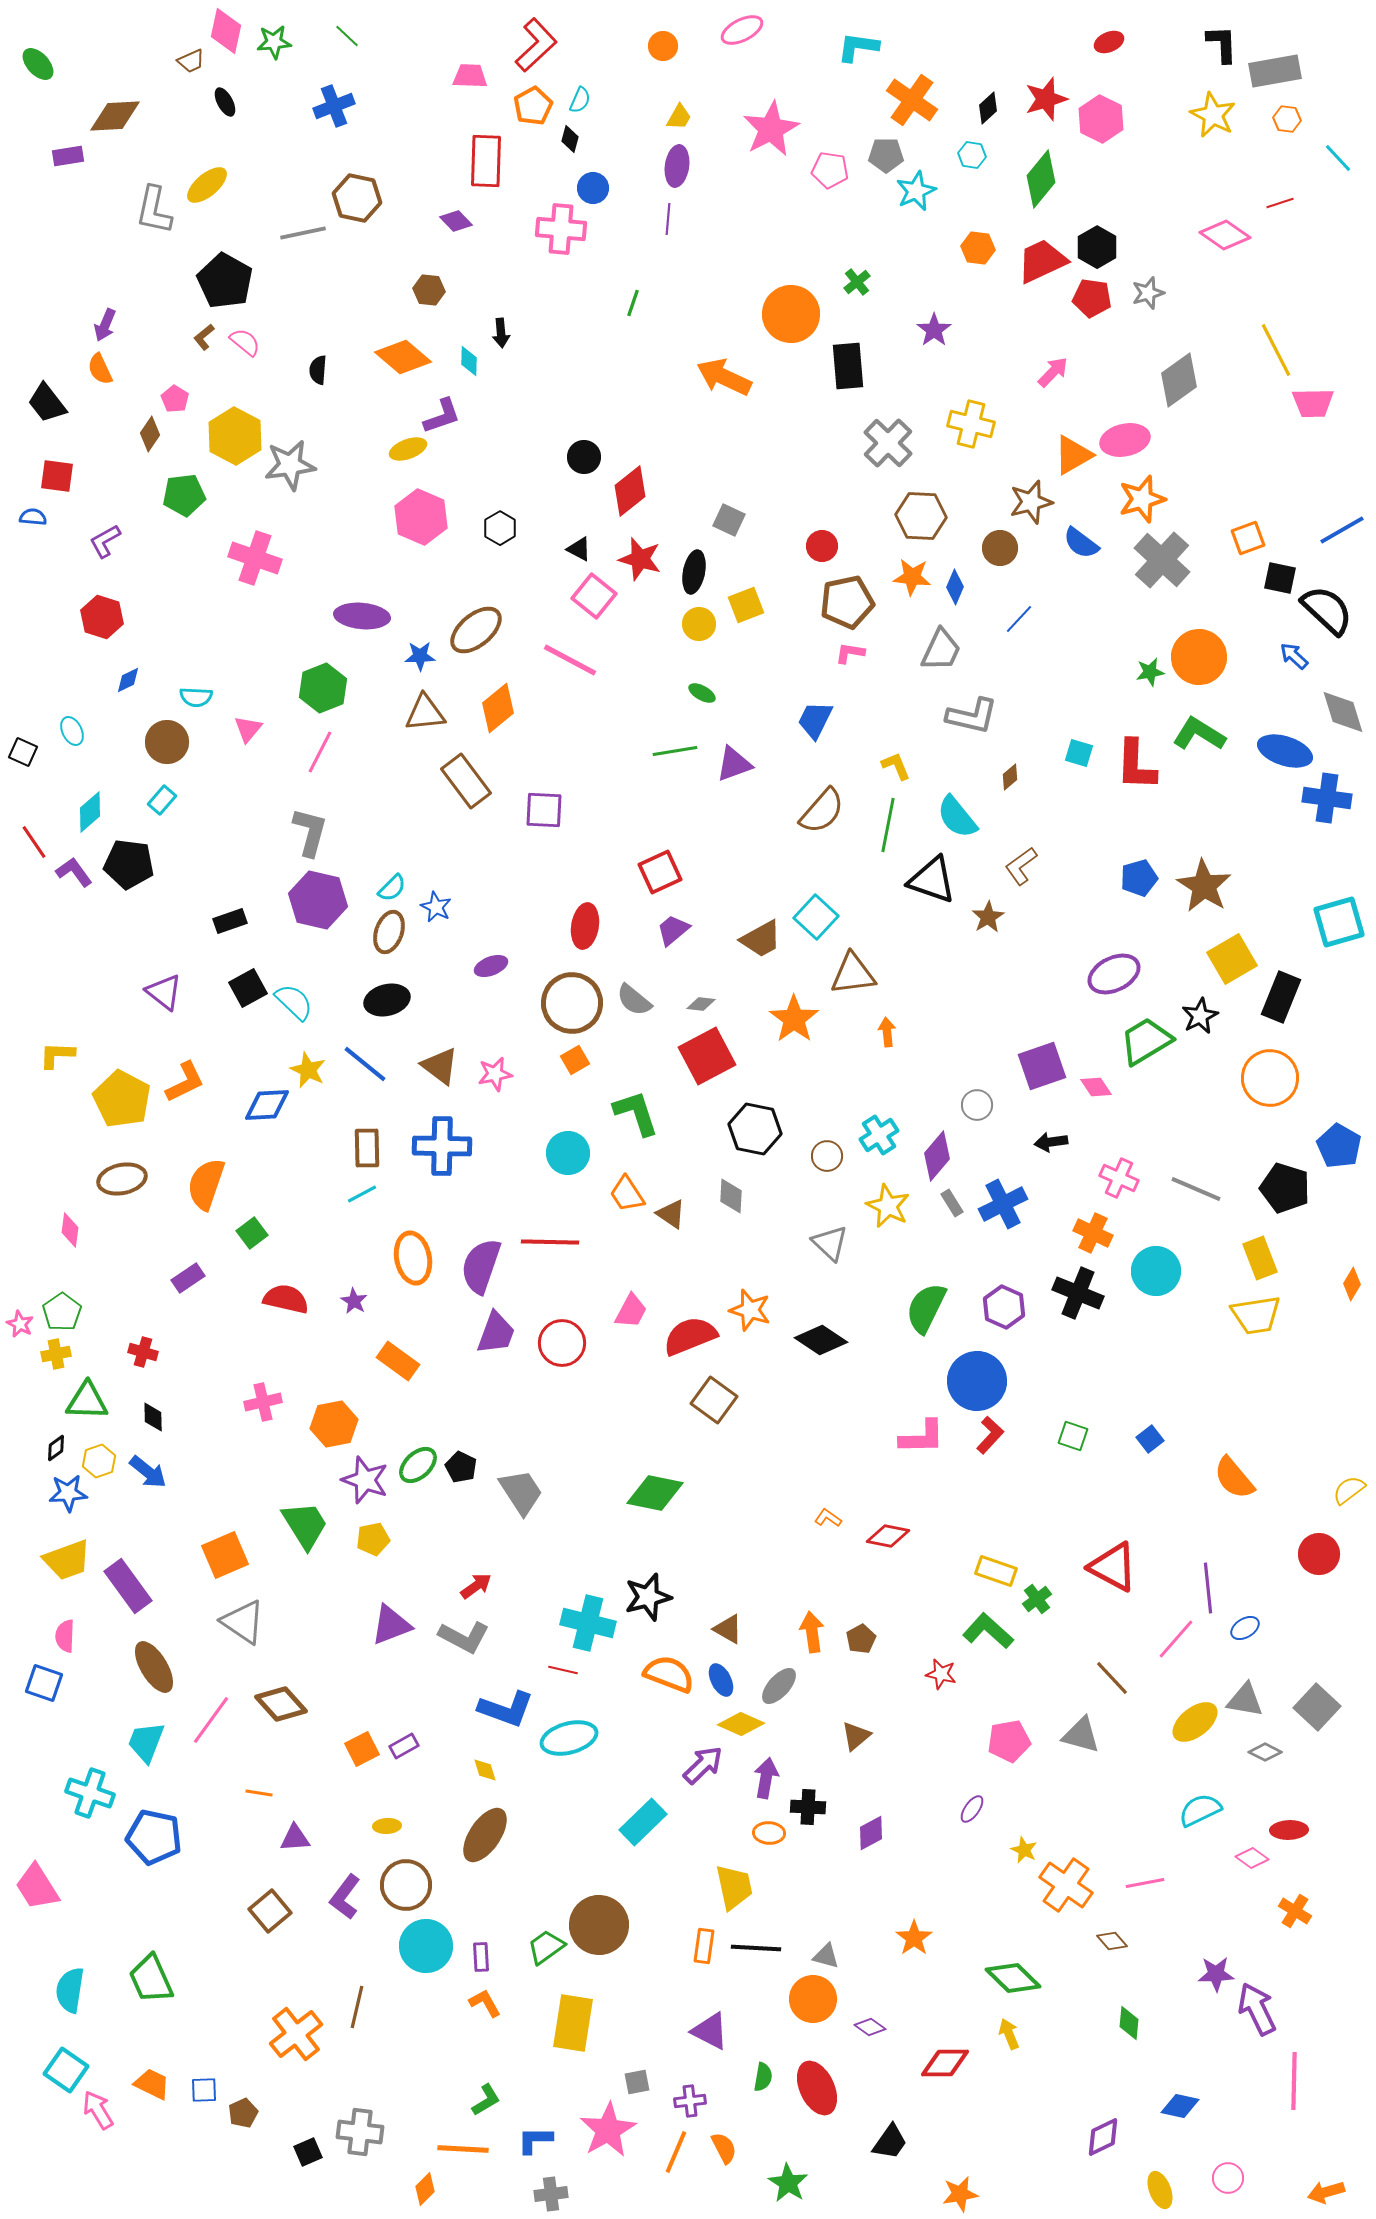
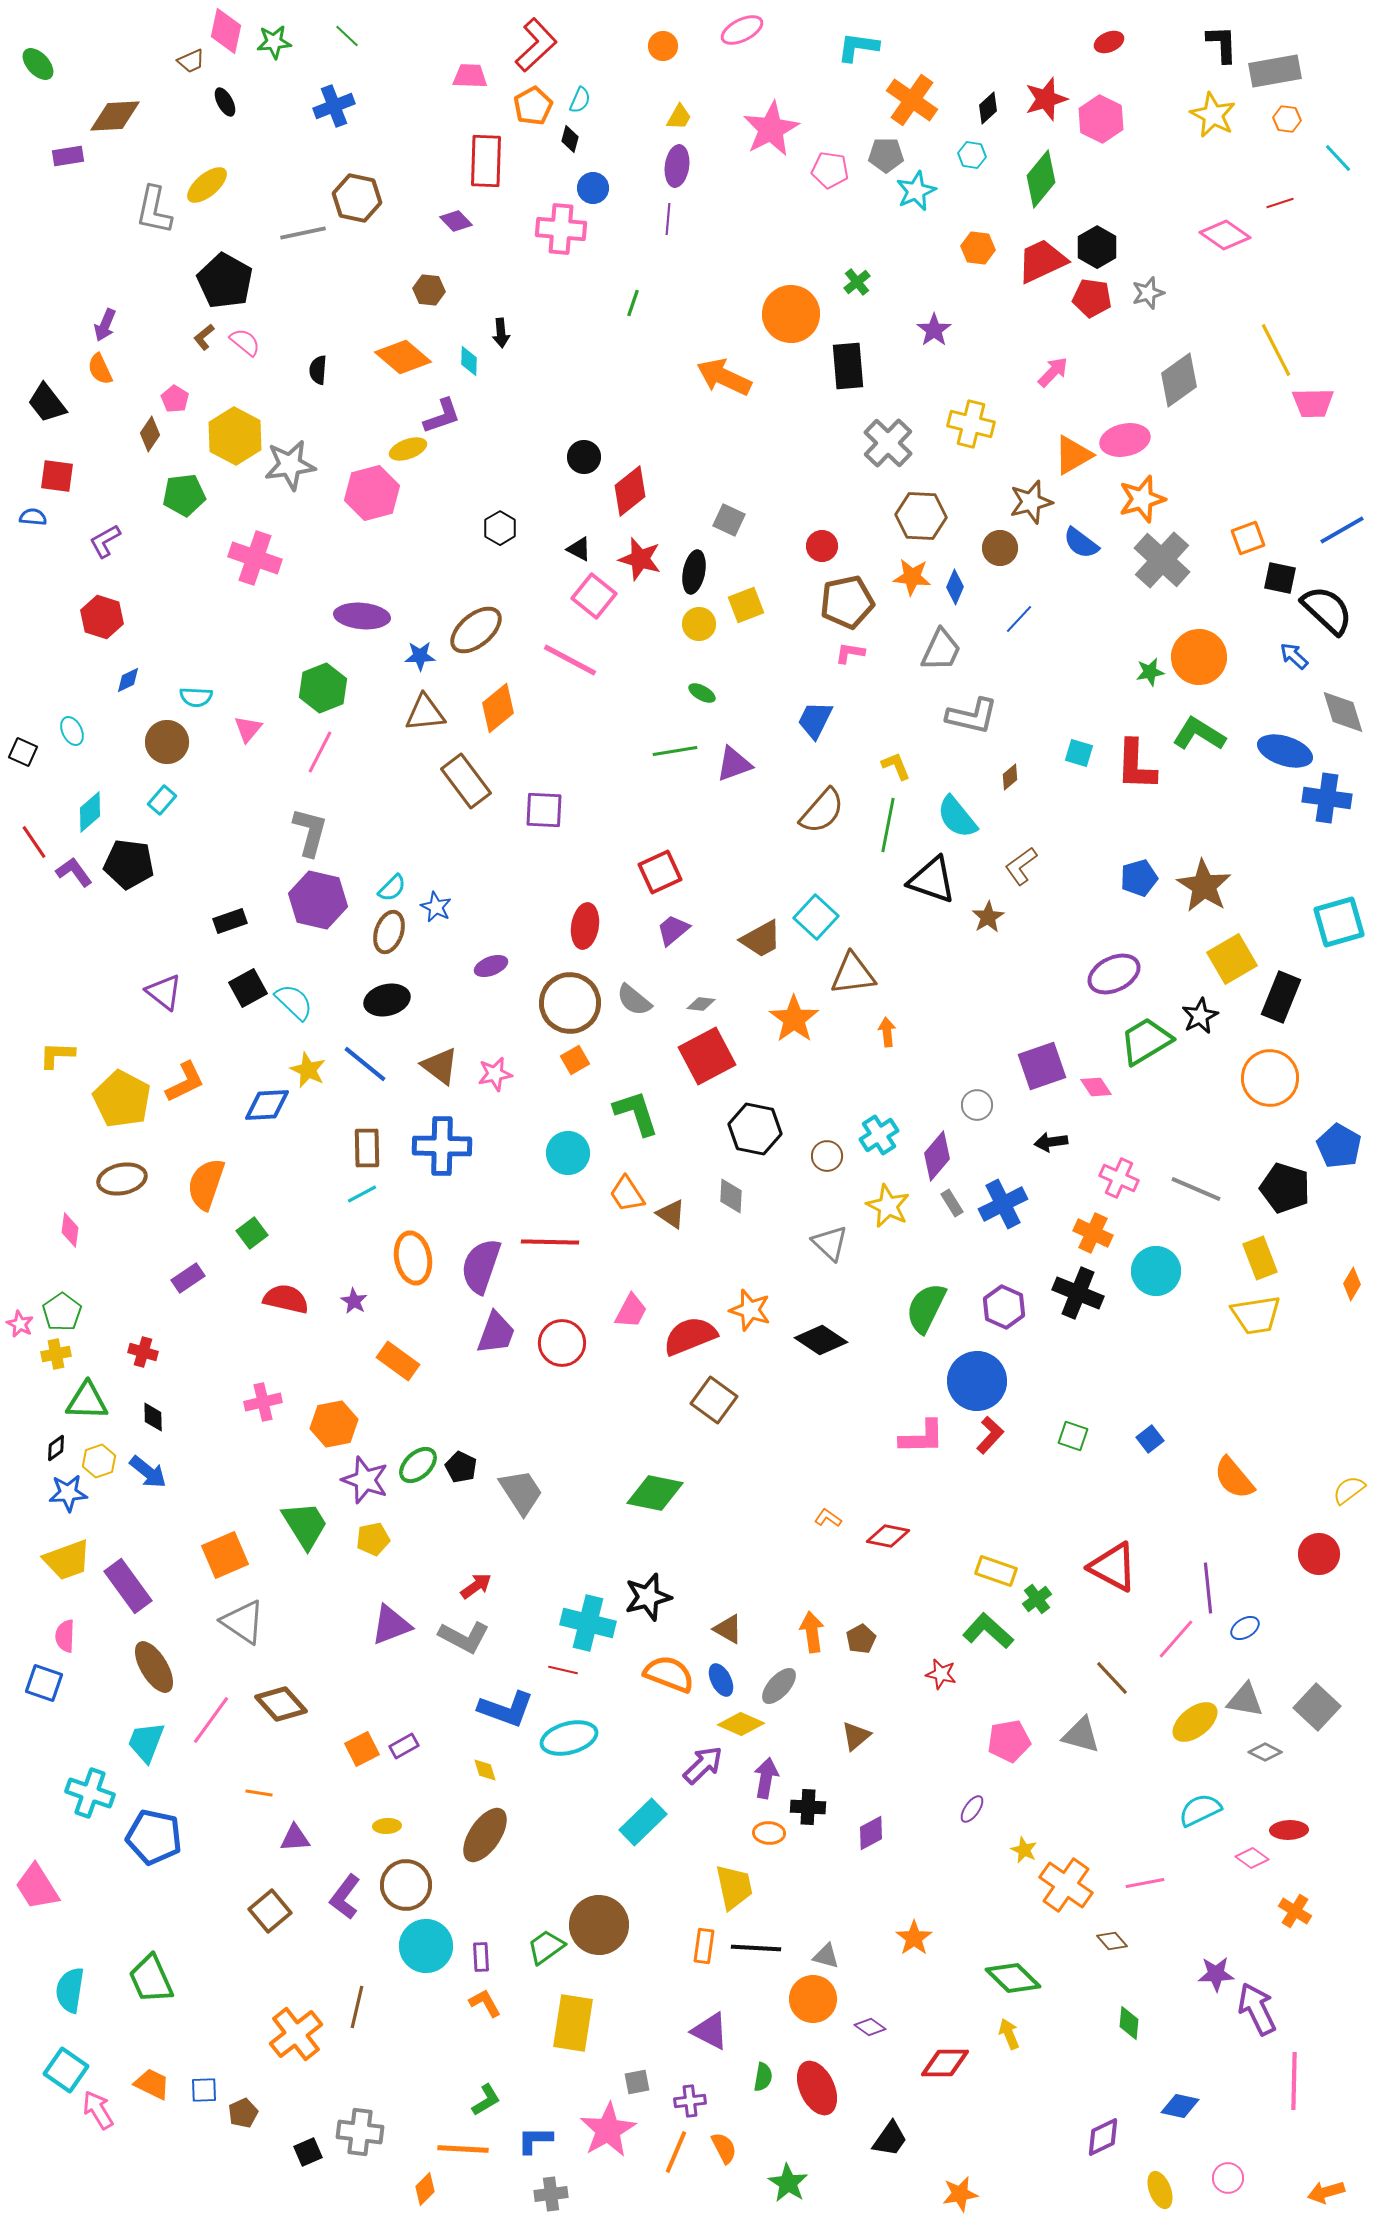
pink hexagon at (421, 517): moved 49 px left, 24 px up; rotated 22 degrees clockwise
brown circle at (572, 1003): moved 2 px left
black trapezoid at (890, 2142): moved 3 px up
